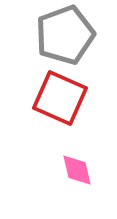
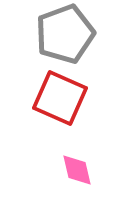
gray pentagon: moved 1 px up
